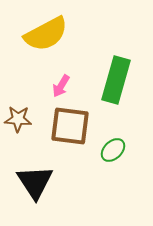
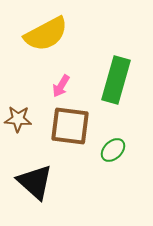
black triangle: rotated 15 degrees counterclockwise
